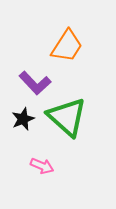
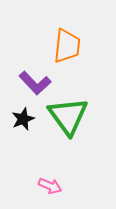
orange trapezoid: rotated 27 degrees counterclockwise
green triangle: moved 1 px right, 1 px up; rotated 12 degrees clockwise
pink arrow: moved 8 px right, 20 px down
